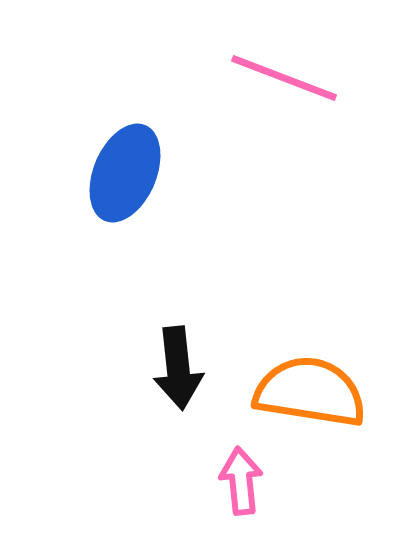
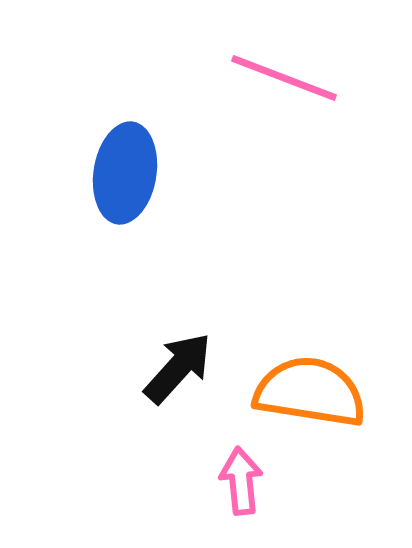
blue ellipse: rotated 14 degrees counterclockwise
black arrow: rotated 132 degrees counterclockwise
